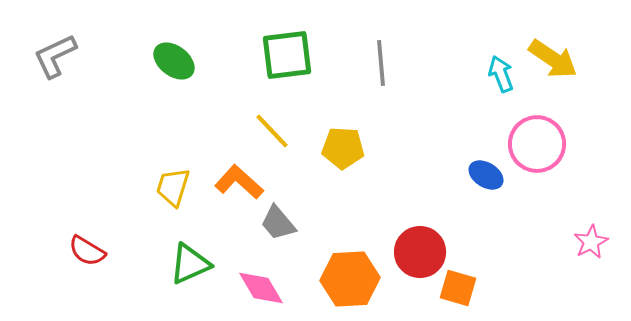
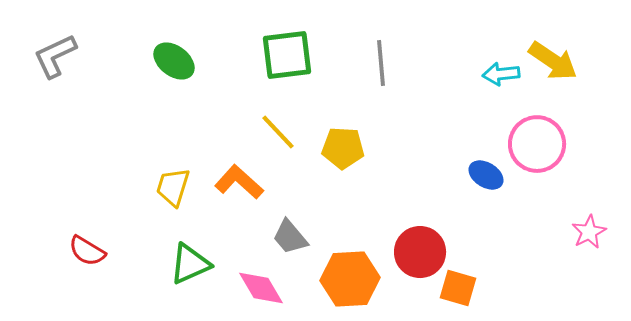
yellow arrow: moved 2 px down
cyan arrow: rotated 75 degrees counterclockwise
yellow line: moved 6 px right, 1 px down
gray trapezoid: moved 12 px right, 14 px down
pink star: moved 2 px left, 10 px up
